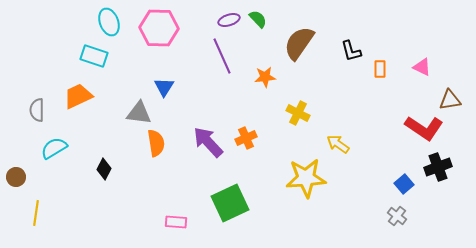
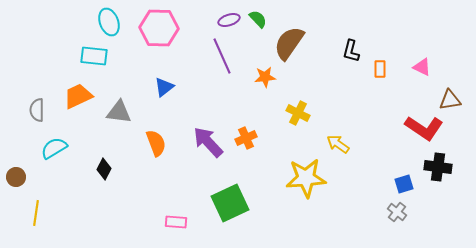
brown semicircle: moved 10 px left
black L-shape: rotated 30 degrees clockwise
cyan rectangle: rotated 12 degrees counterclockwise
blue triangle: rotated 20 degrees clockwise
gray triangle: moved 20 px left, 1 px up
orange semicircle: rotated 12 degrees counterclockwise
black cross: rotated 28 degrees clockwise
blue square: rotated 24 degrees clockwise
gray cross: moved 4 px up
